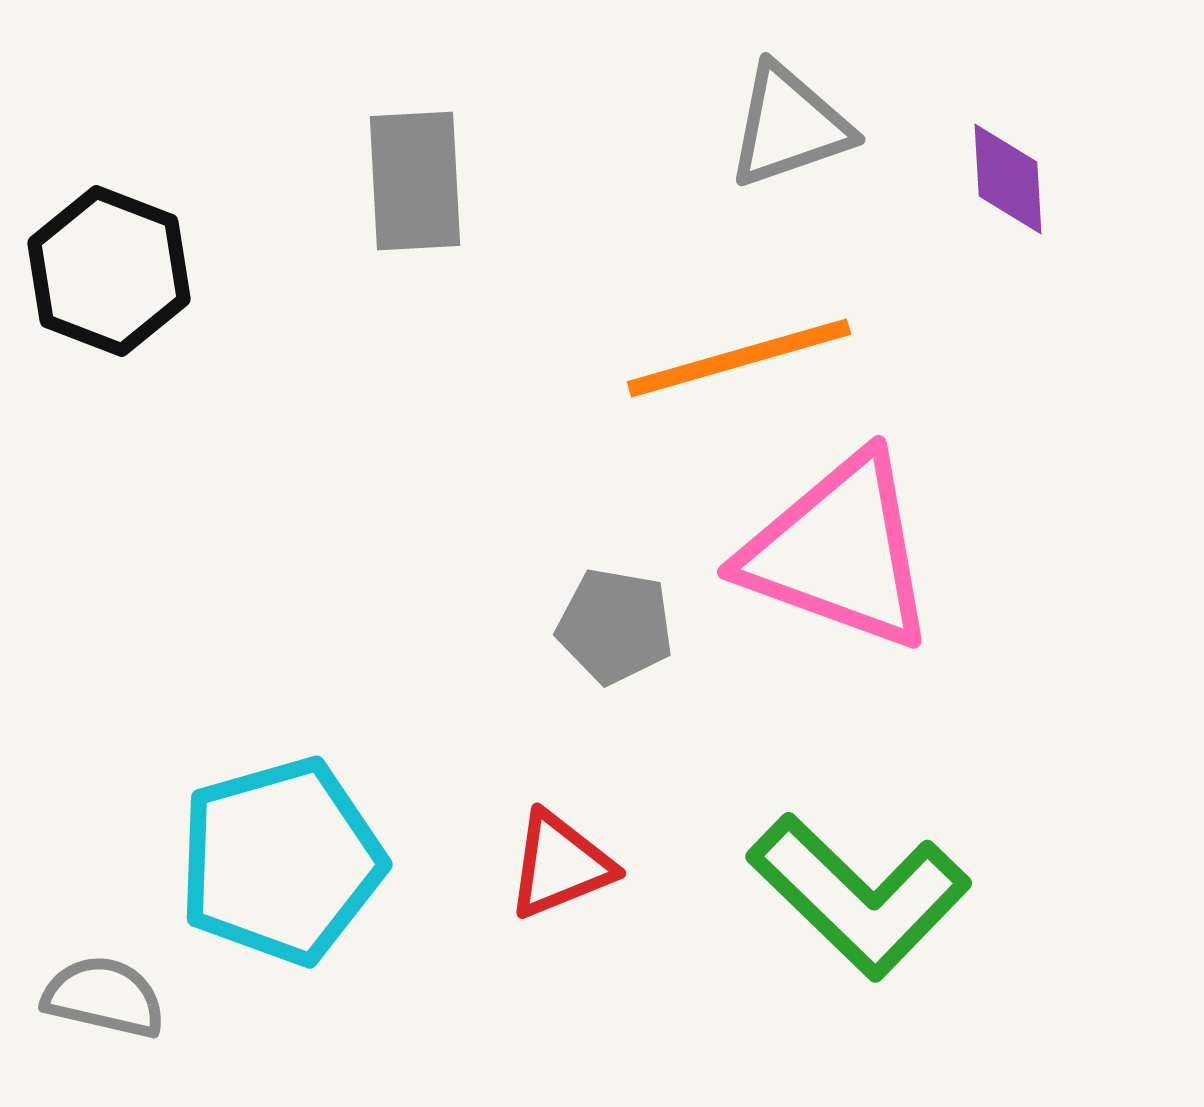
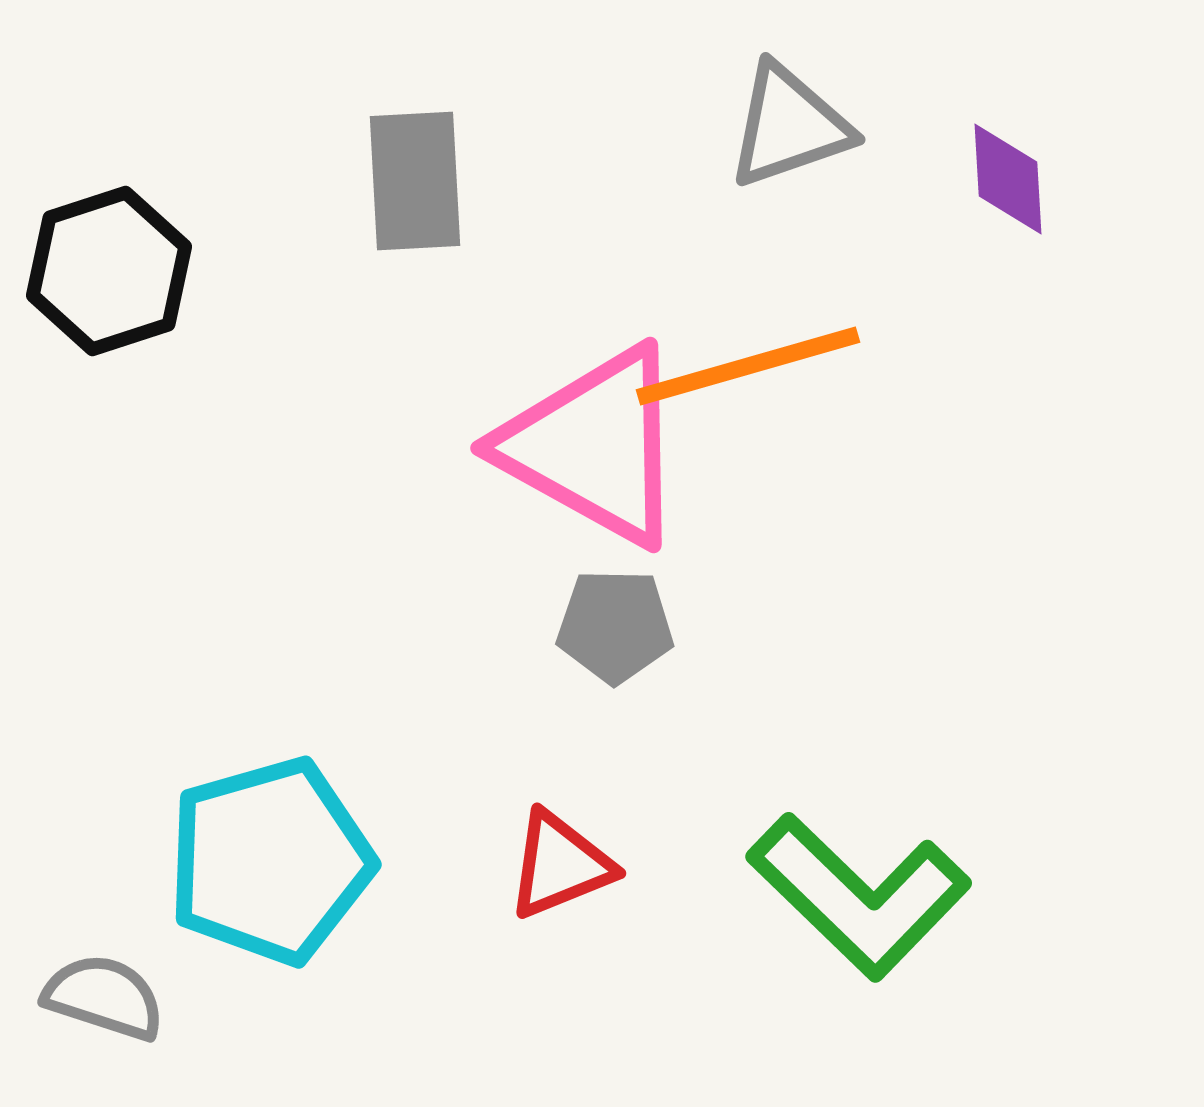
black hexagon: rotated 21 degrees clockwise
orange line: moved 9 px right, 8 px down
pink triangle: moved 245 px left, 106 px up; rotated 9 degrees clockwise
gray pentagon: rotated 9 degrees counterclockwise
cyan pentagon: moved 11 px left
gray semicircle: rotated 5 degrees clockwise
